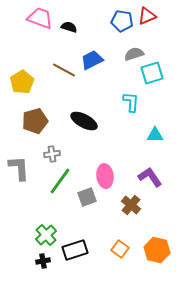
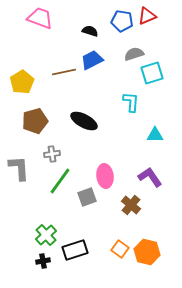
black semicircle: moved 21 px right, 4 px down
brown line: moved 2 px down; rotated 40 degrees counterclockwise
orange hexagon: moved 10 px left, 2 px down
